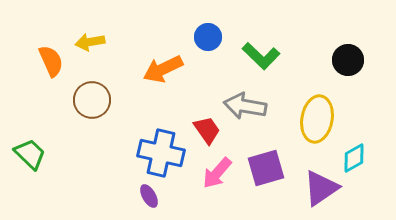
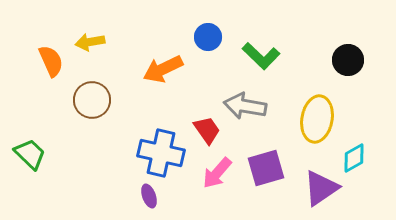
purple ellipse: rotated 10 degrees clockwise
